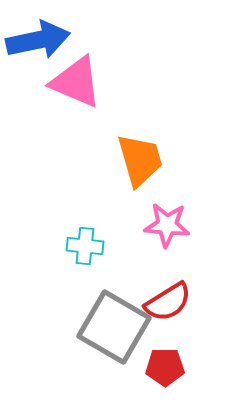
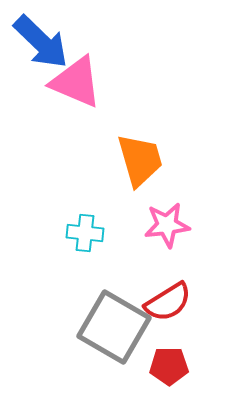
blue arrow: moved 3 px right, 2 px down; rotated 56 degrees clockwise
pink star: rotated 12 degrees counterclockwise
cyan cross: moved 13 px up
red pentagon: moved 4 px right, 1 px up
